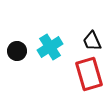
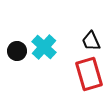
black trapezoid: moved 1 px left
cyan cross: moved 6 px left; rotated 15 degrees counterclockwise
